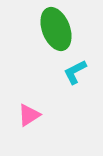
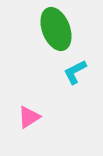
pink triangle: moved 2 px down
